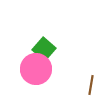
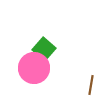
pink circle: moved 2 px left, 1 px up
